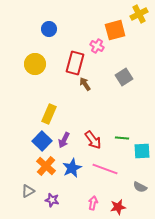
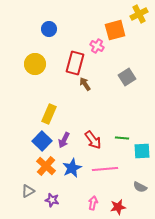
gray square: moved 3 px right
pink line: rotated 25 degrees counterclockwise
